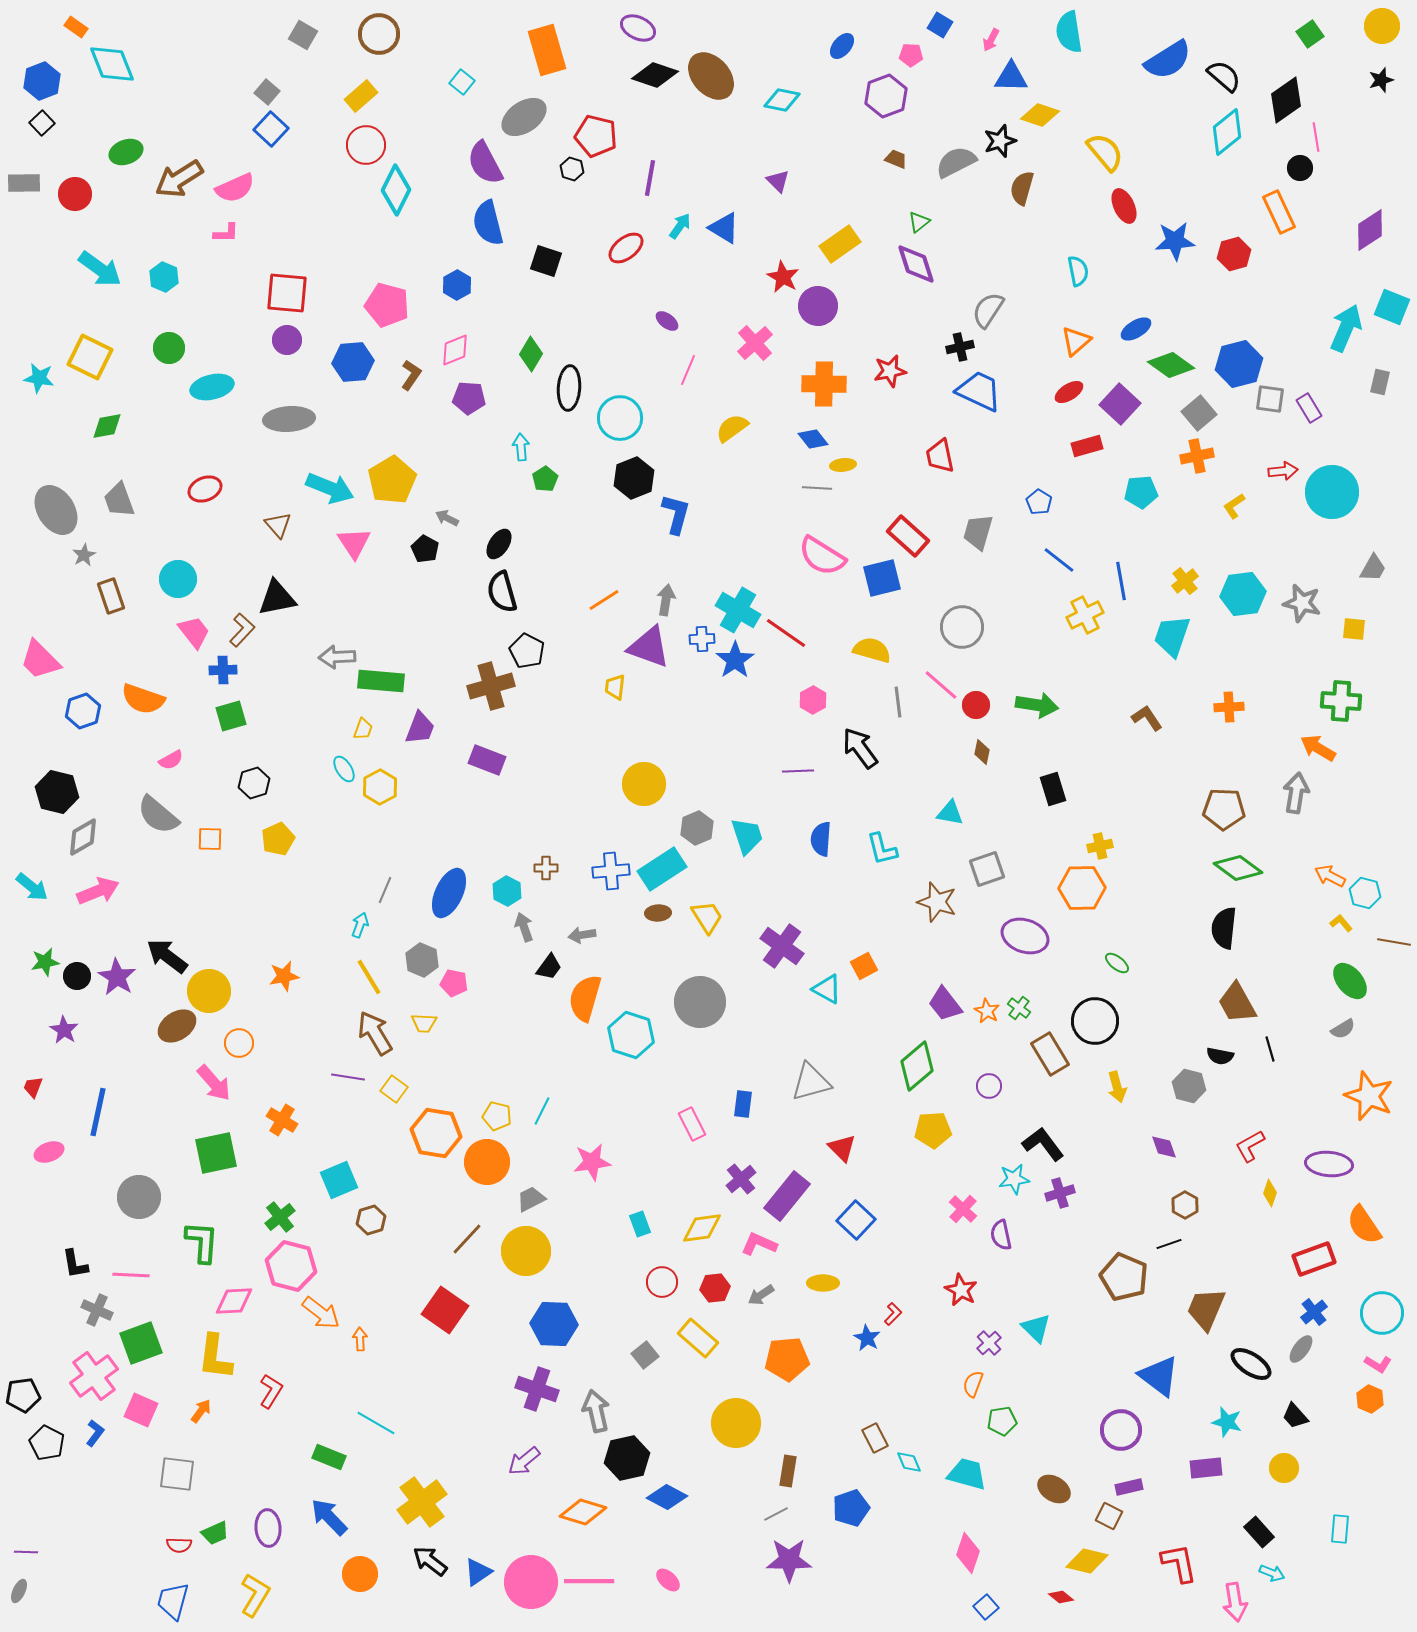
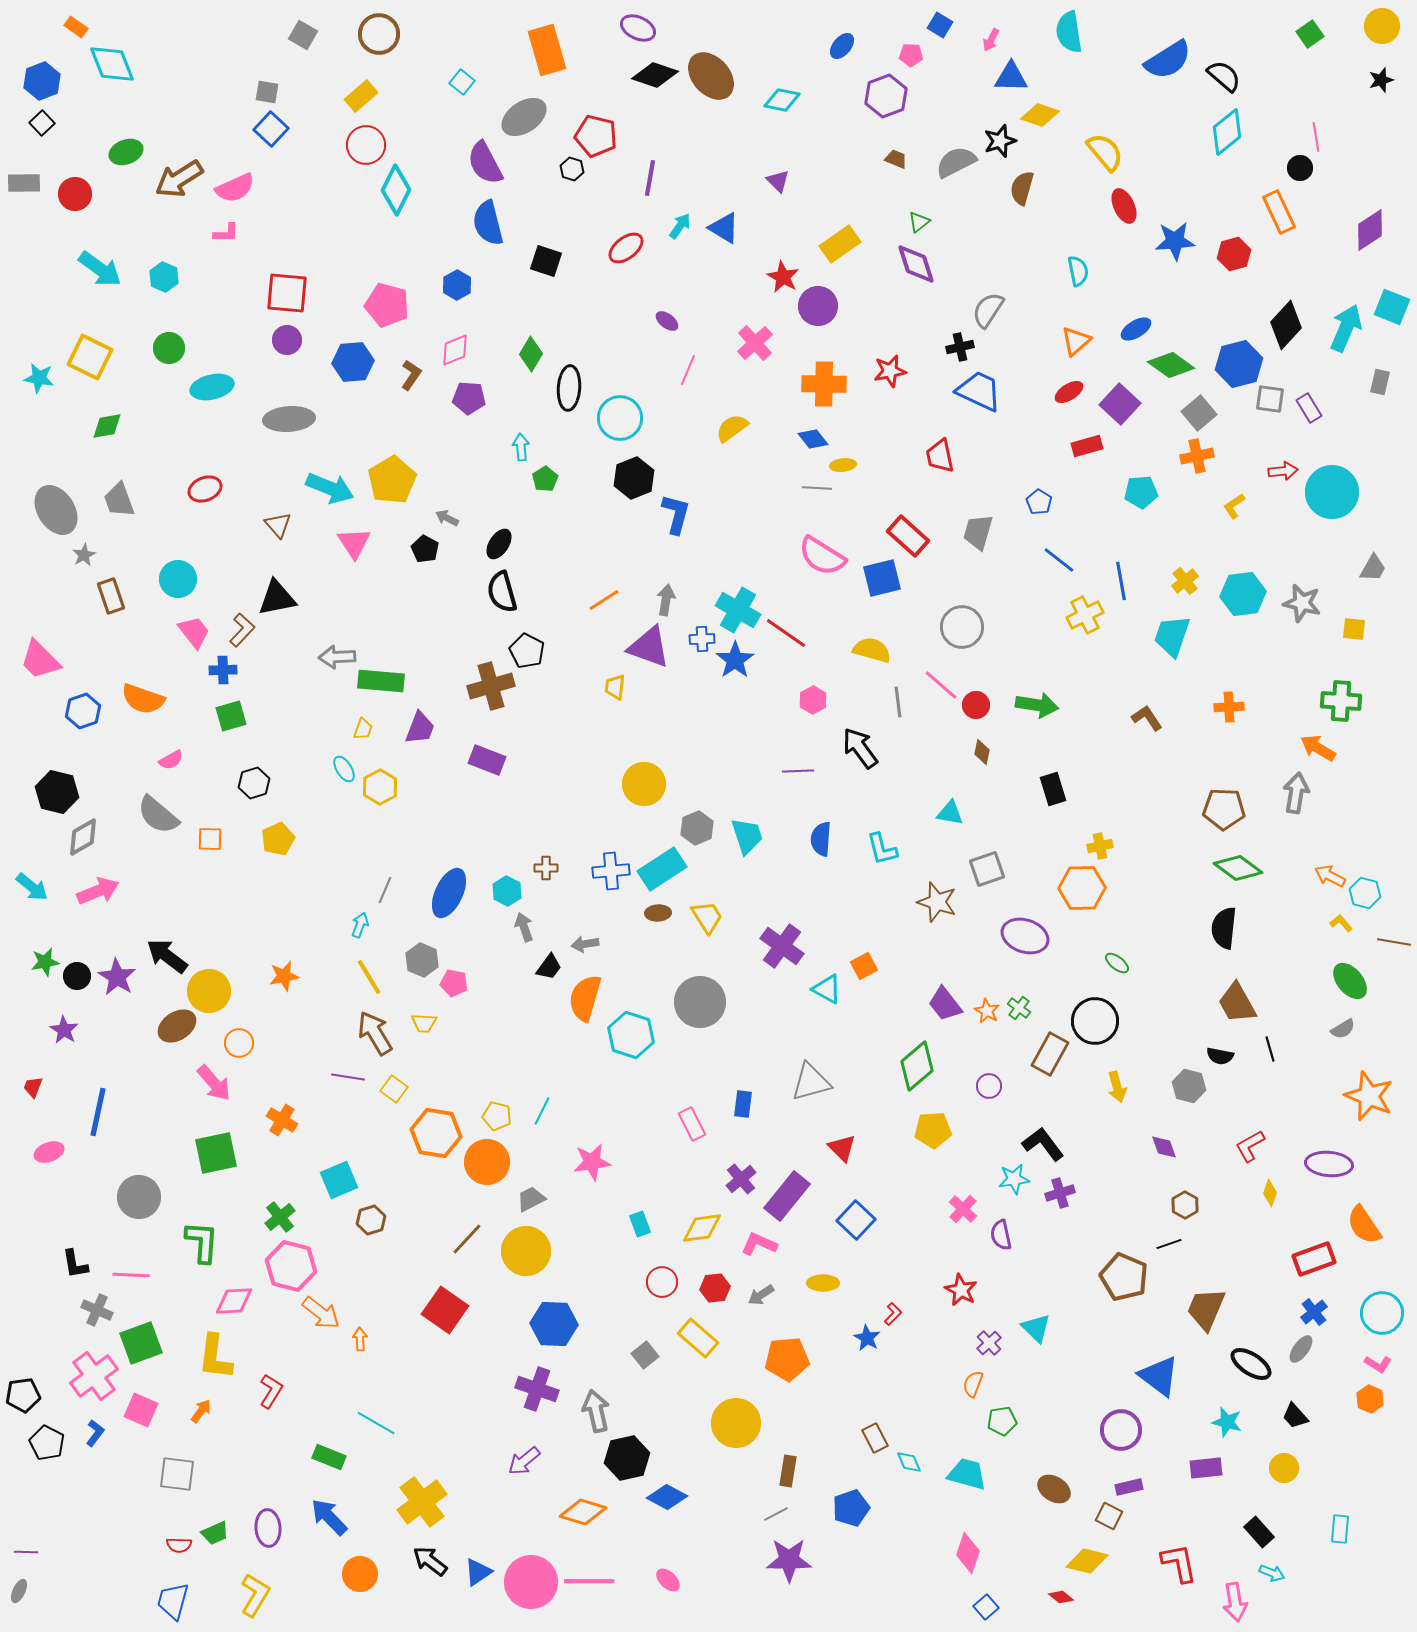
gray square at (267, 92): rotated 30 degrees counterclockwise
black diamond at (1286, 100): moved 225 px down; rotated 12 degrees counterclockwise
gray arrow at (582, 935): moved 3 px right, 9 px down
brown rectangle at (1050, 1054): rotated 60 degrees clockwise
